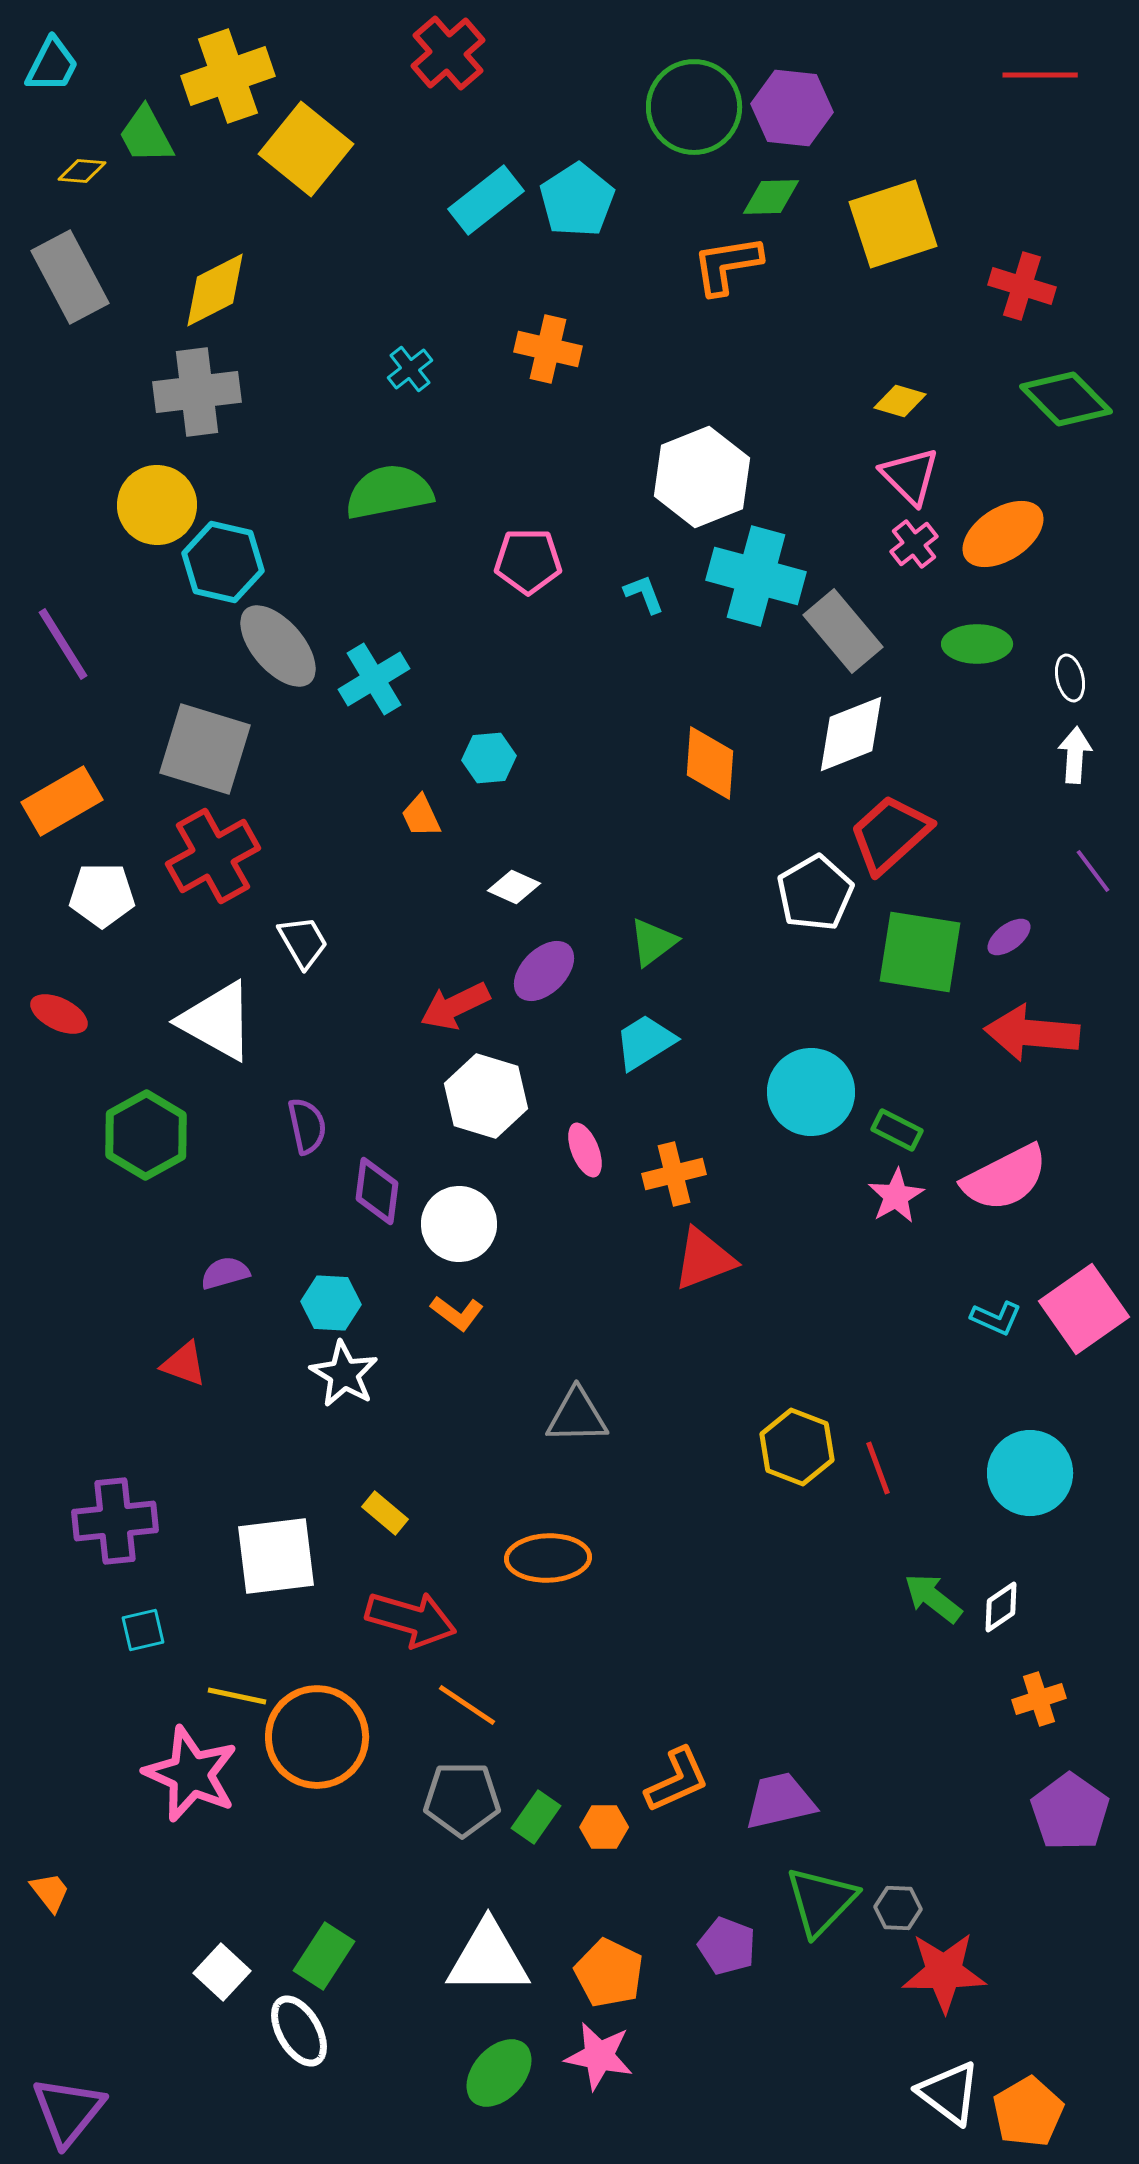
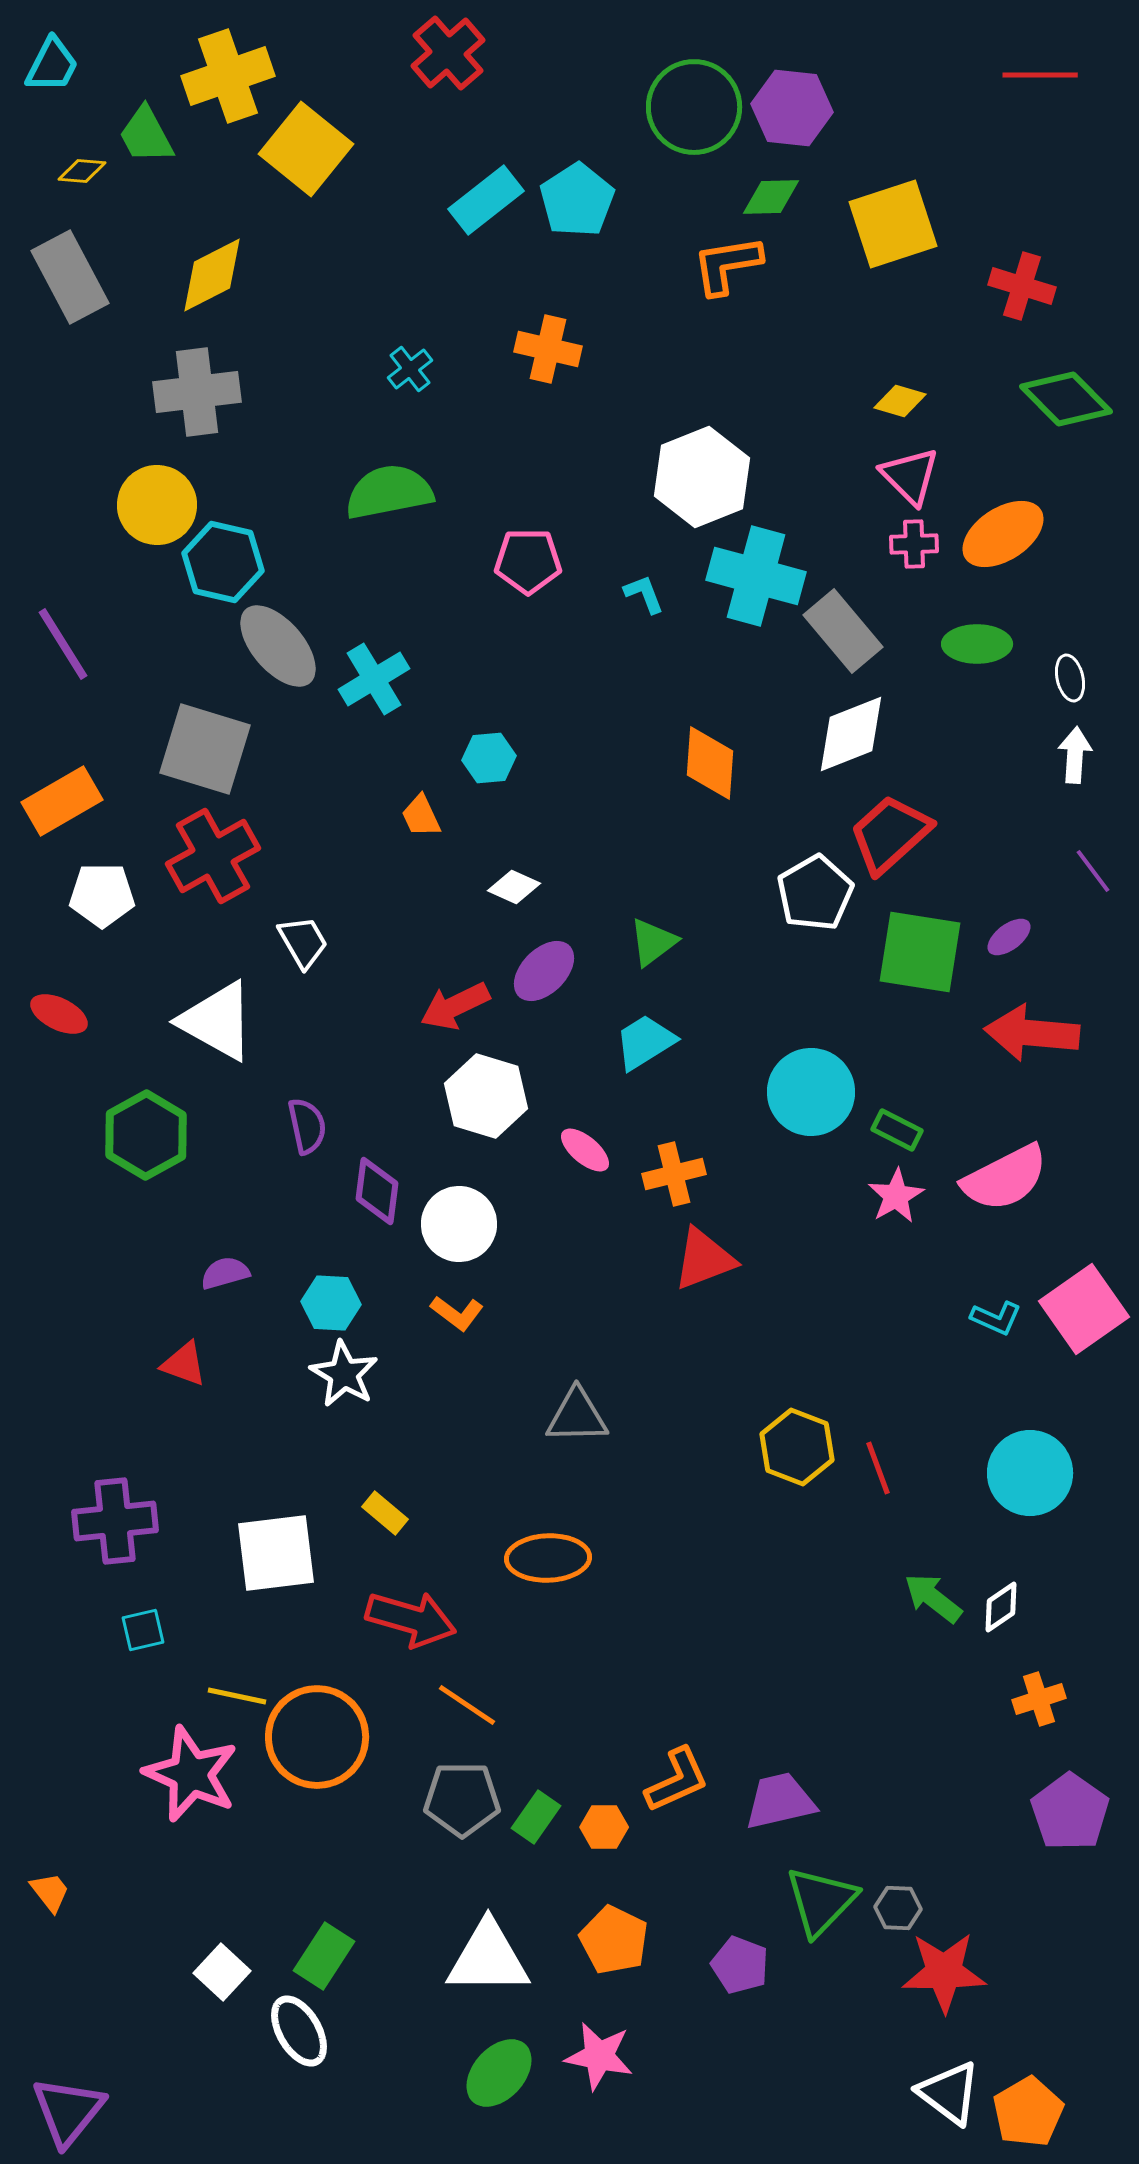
yellow diamond at (215, 290): moved 3 px left, 15 px up
pink cross at (914, 544): rotated 36 degrees clockwise
pink ellipse at (585, 1150): rotated 28 degrees counterclockwise
white square at (276, 1556): moved 3 px up
purple pentagon at (727, 1946): moved 13 px right, 19 px down
orange pentagon at (609, 1973): moved 5 px right, 33 px up
